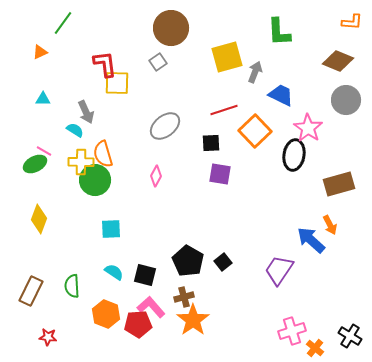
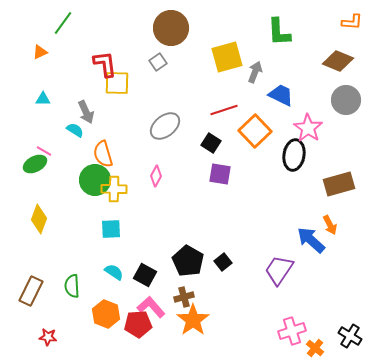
black square at (211, 143): rotated 36 degrees clockwise
yellow cross at (81, 162): moved 33 px right, 27 px down
black square at (145, 275): rotated 15 degrees clockwise
